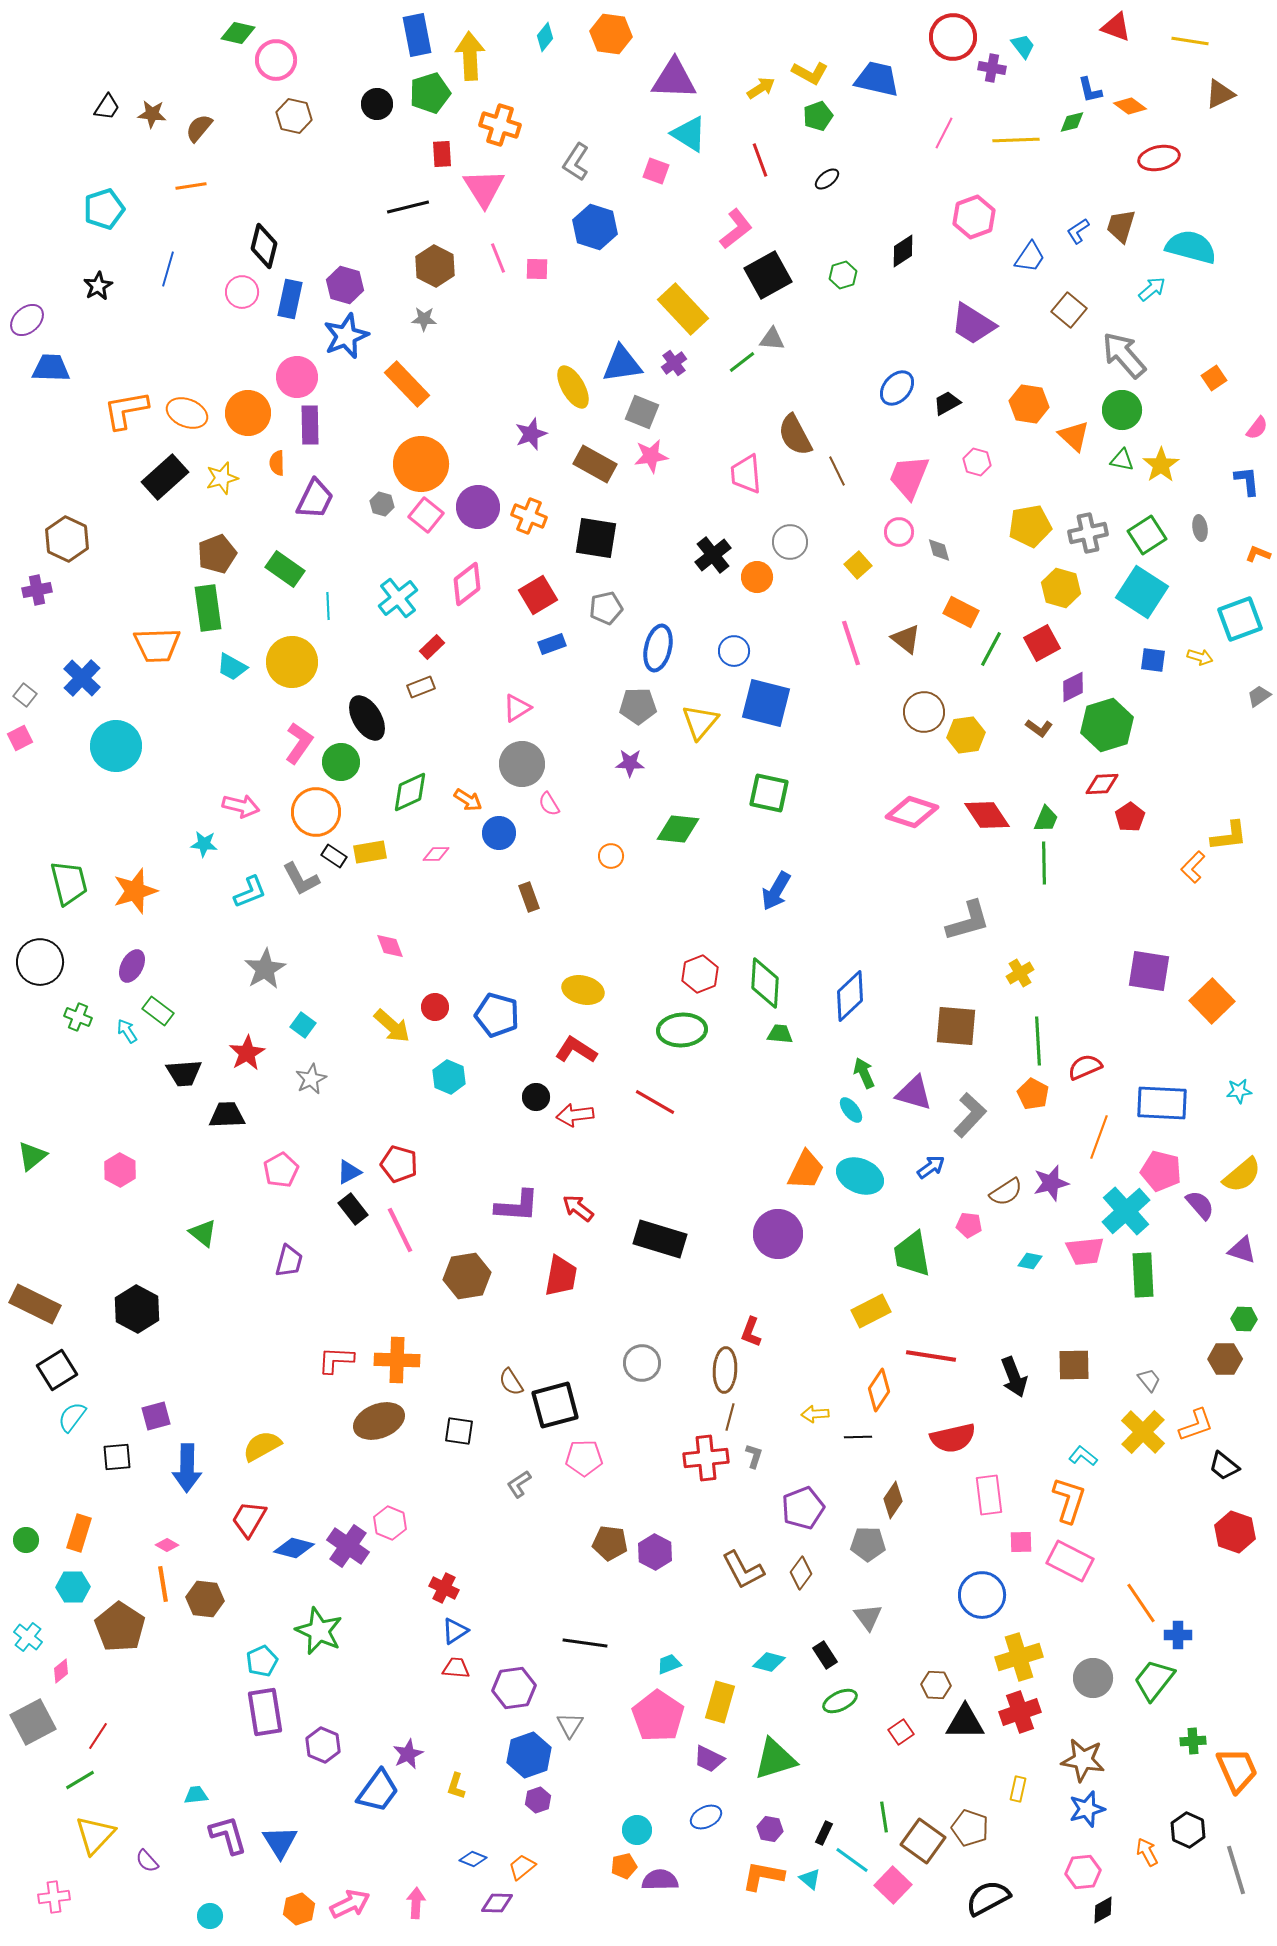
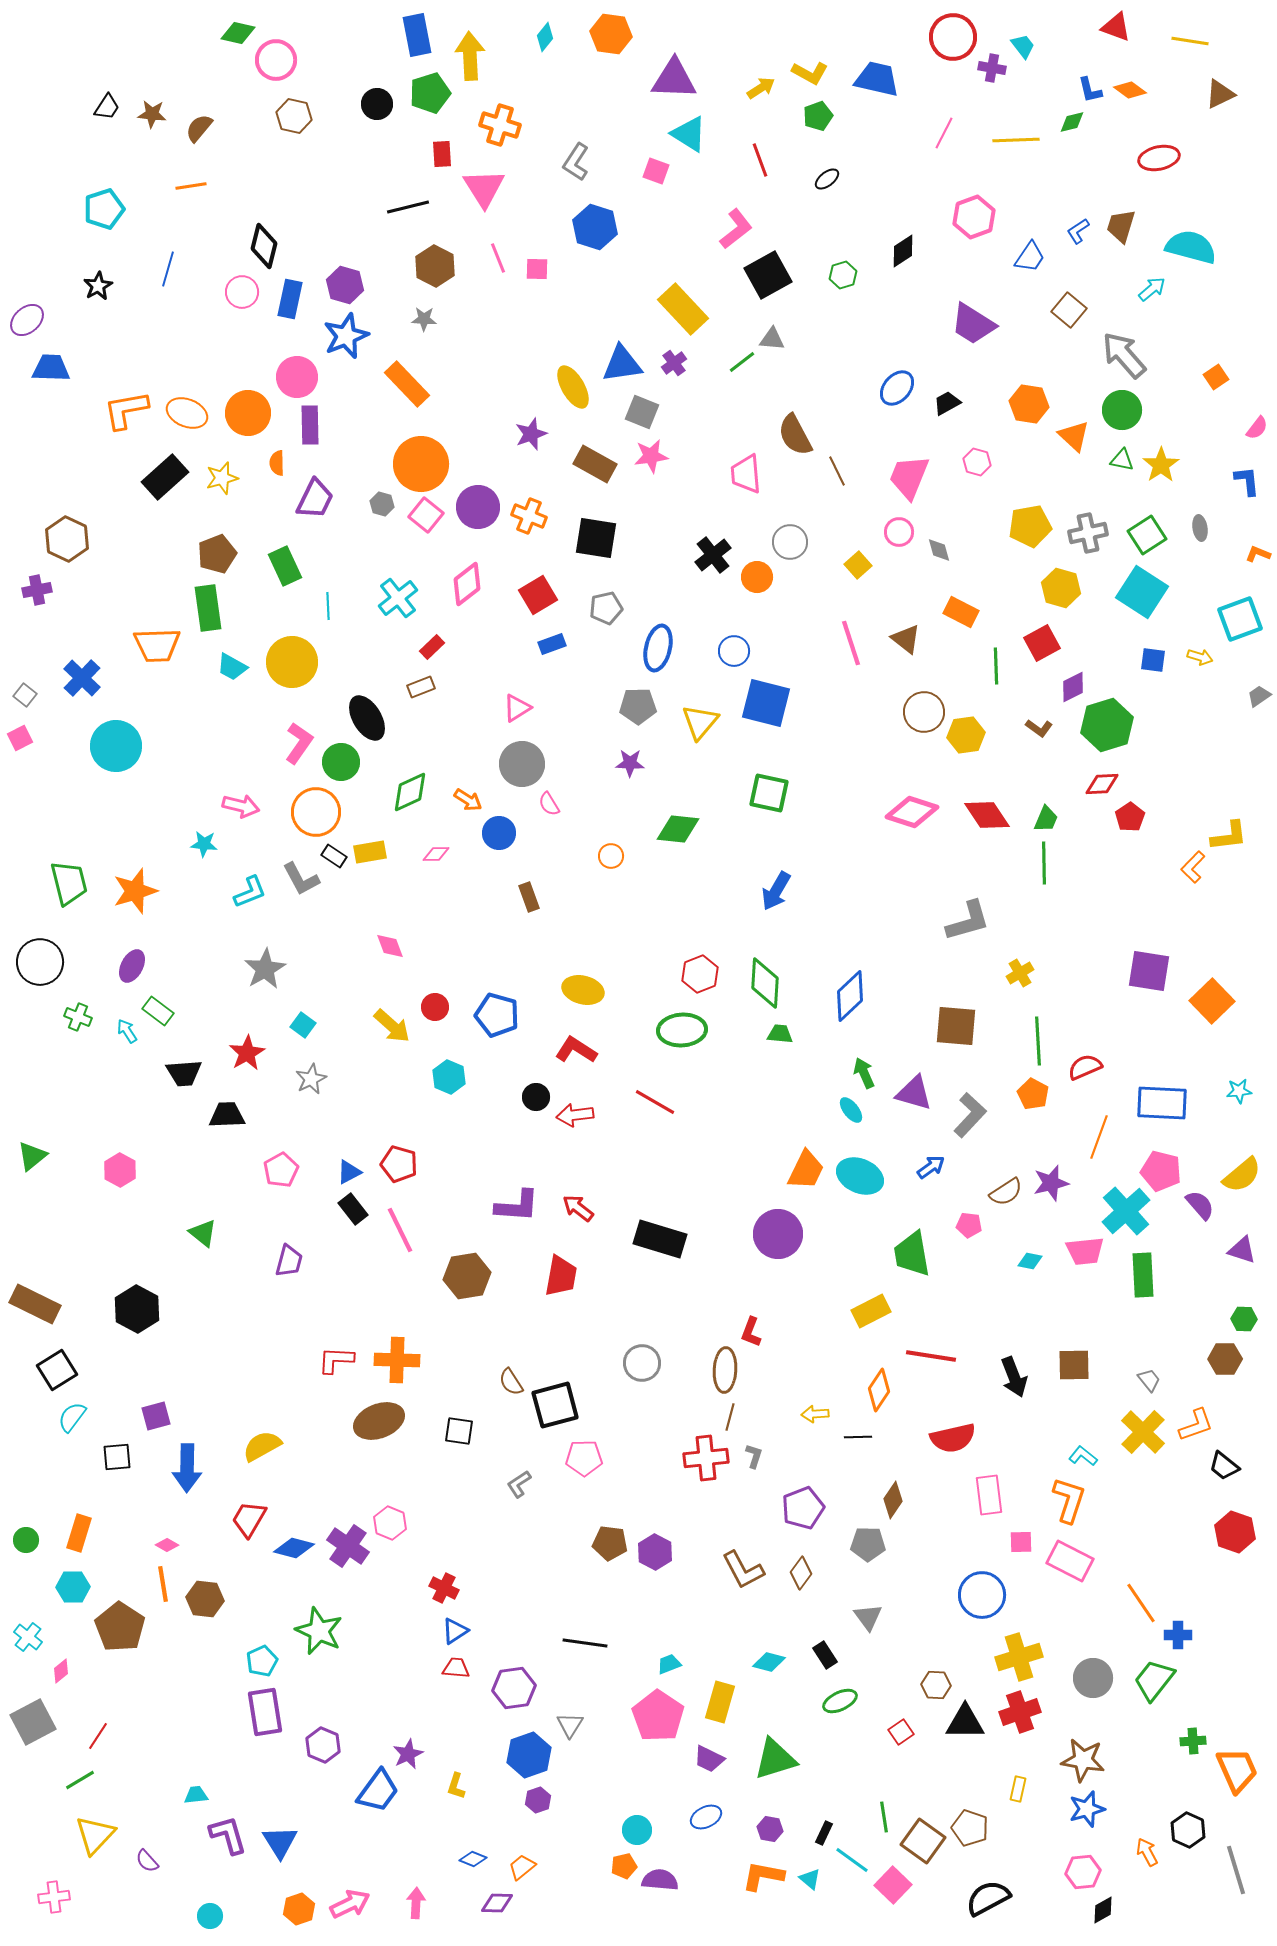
orange diamond at (1130, 106): moved 16 px up
orange square at (1214, 378): moved 2 px right, 1 px up
green rectangle at (285, 569): moved 3 px up; rotated 30 degrees clockwise
green line at (991, 649): moved 5 px right, 17 px down; rotated 30 degrees counterclockwise
purple semicircle at (660, 1880): rotated 6 degrees clockwise
